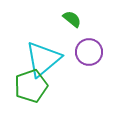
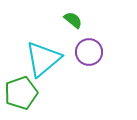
green semicircle: moved 1 px right, 1 px down
green pentagon: moved 10 px left, 7 px down
